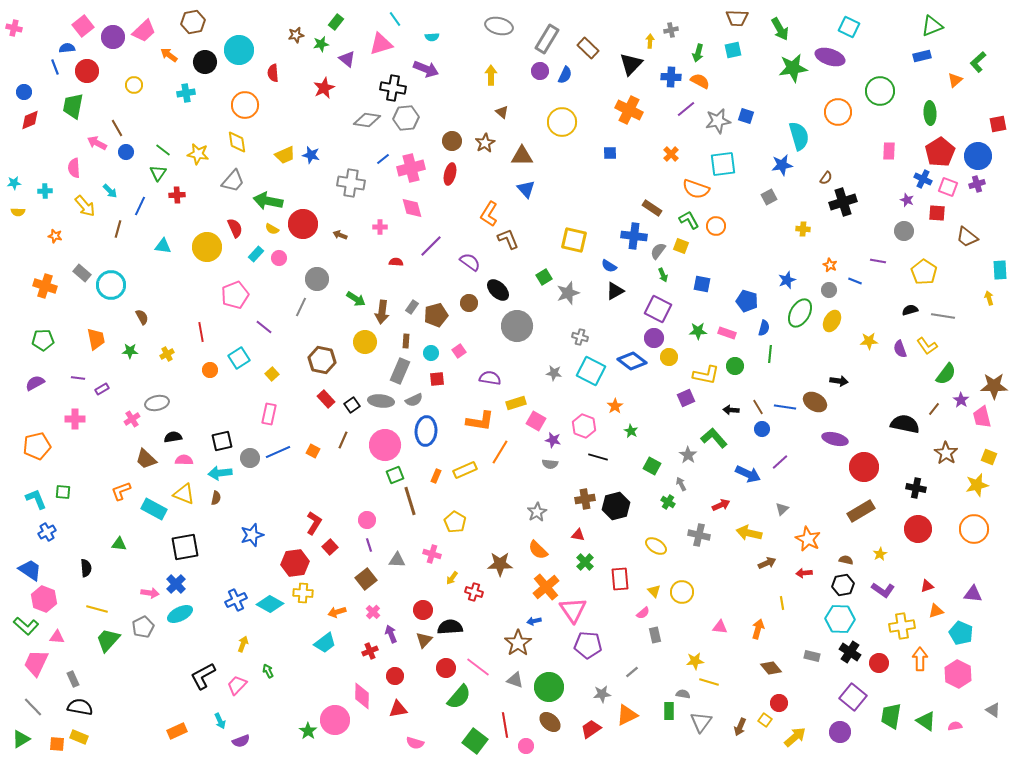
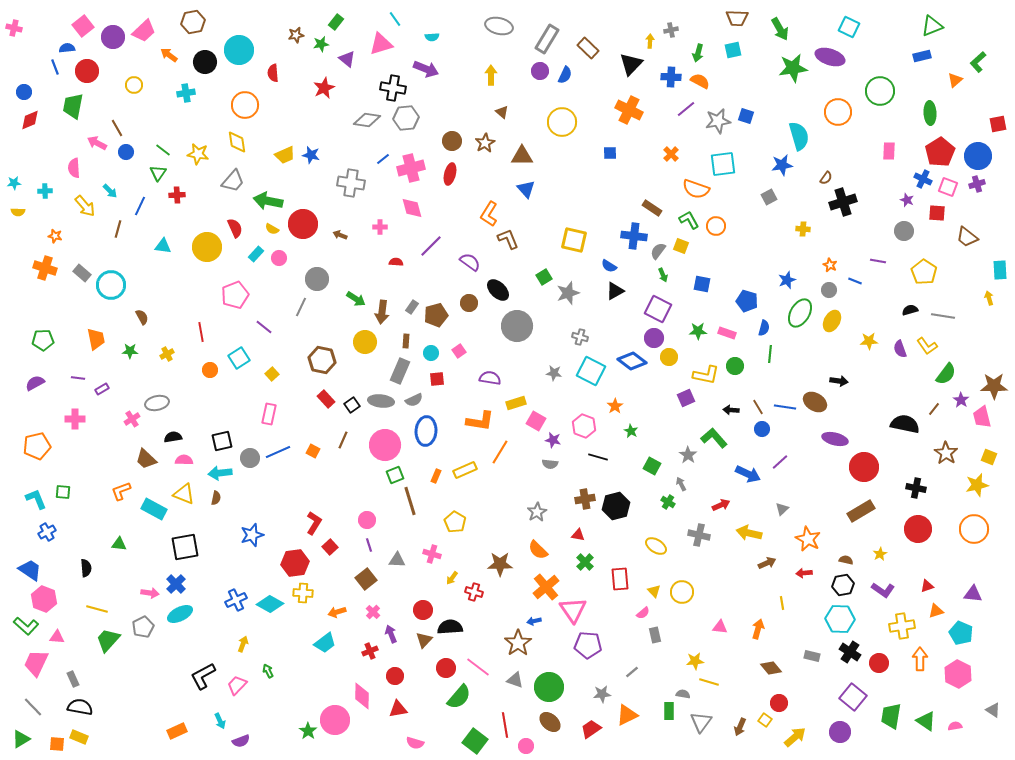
orange cross at (45, 286): moved 18 px up
